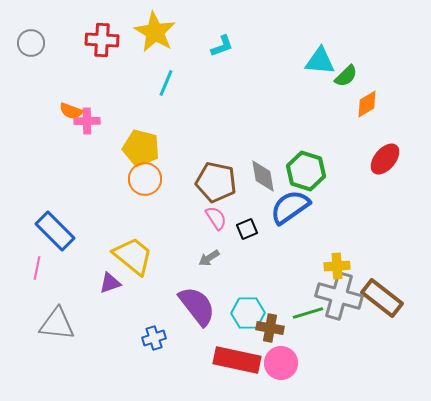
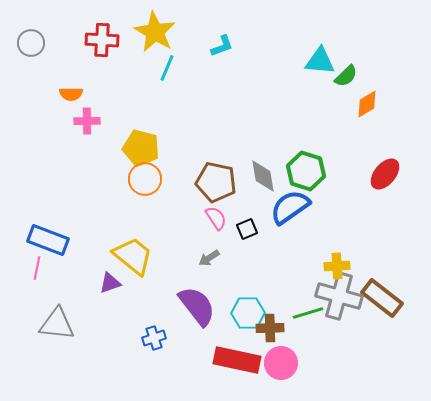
cyan line: moved 1 px right, 15 px up
orange semicircle: moved 17 px up; rotated 20 degrees counterclockwise
red ellipse: moved 15 px down
blue rectangle: moved 7 px left, 9 px down; rotated 24 degrees counterclockwise
brown cross: rotated 12 degrees counterclockwise
